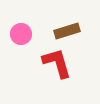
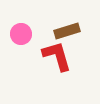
red L-shape: moved 7 px up
